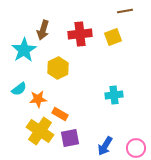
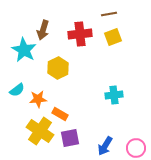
brown line: moved 16 px left, 3 px down
cyan star: rotated 10 degrees counterclockwise
cyan semicircle: moved 2 px left, 1 px down
